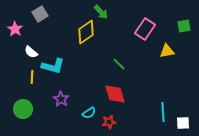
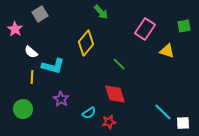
yellow diamond: moved 11 px down; rotated 15 degrees counterclockwise
yellow triangle: rotated 28 degrees clockwise
cyan line: rotated 42 degrees counterclockwise
